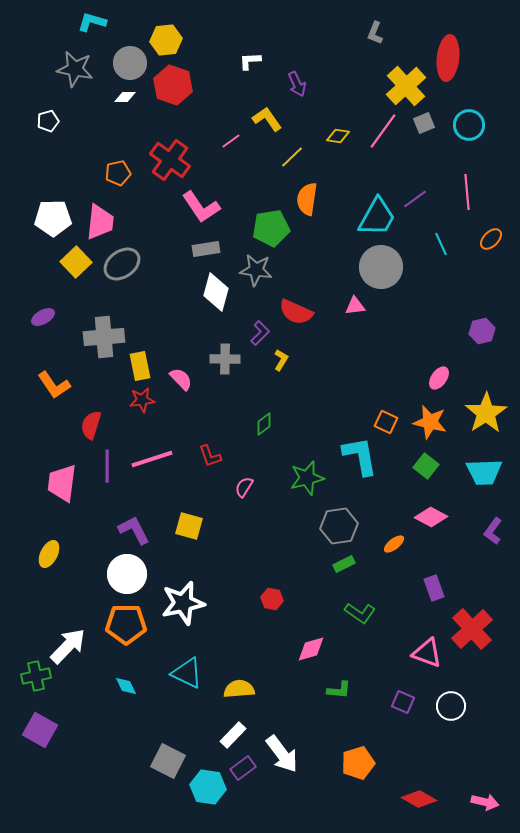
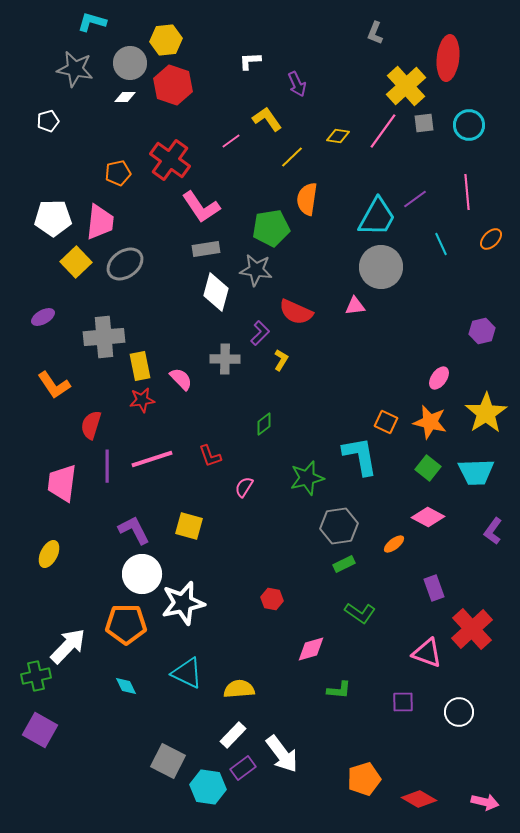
gray square at (424, 123): rotated 15 degrees clockwise
gray ellipse at (122, 264): moved 3 px right
green square at (426, 466): moved 2 px right, 2 px down
cyan trapezoid at (484, 472): moved 8 px left
pink diamond at (431, 517): moved 3 px left
white circle at (127, 574): moved 15 px right
purple square at (403, 702): rotated 25 degrees counterclockwise
white circle at (451, 706): moved 8 px right, 6 px down
orange pentagon at (358, 763): moved 6 px right, 16 px down
